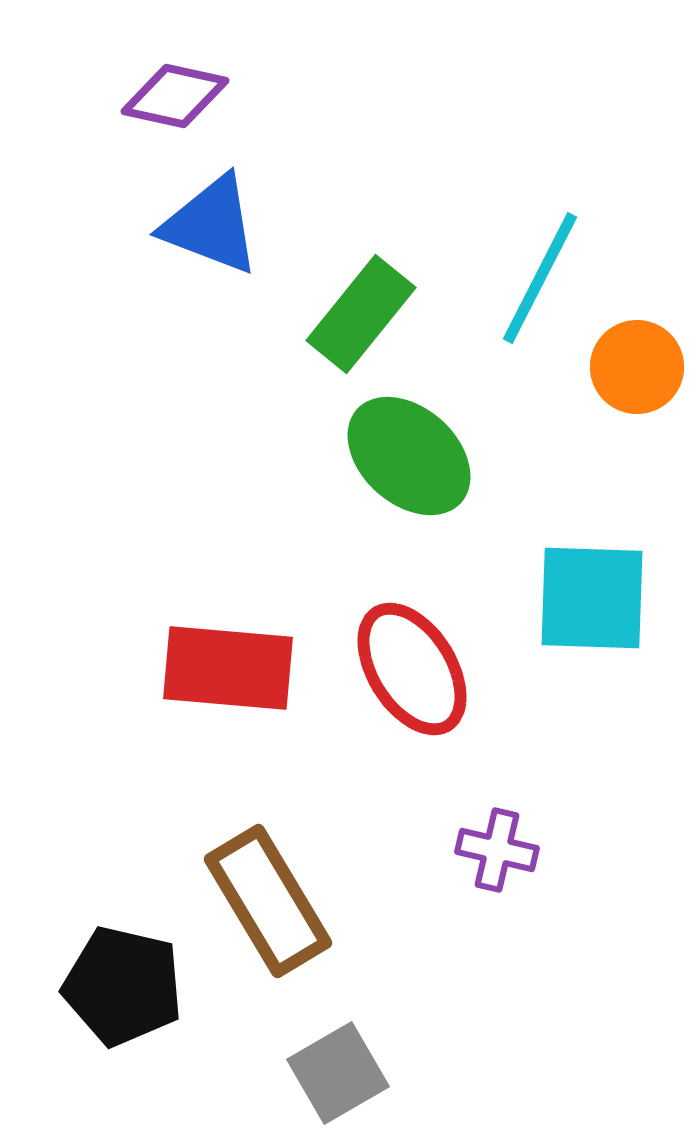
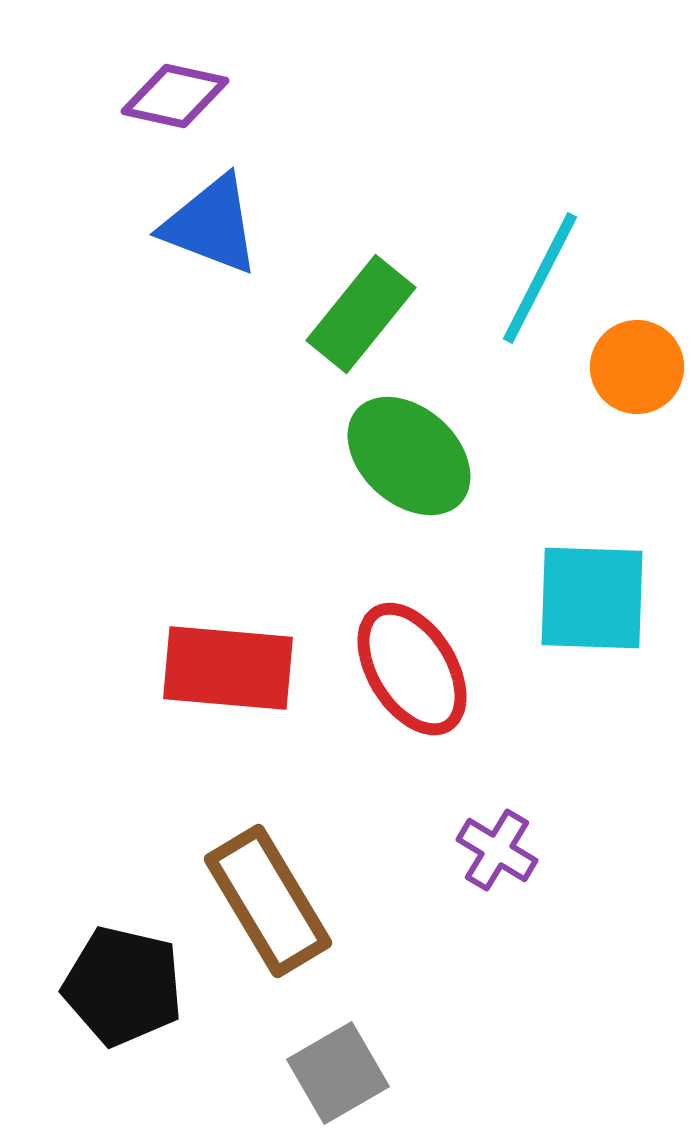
purple cross: rotated 18 degrees clockwise
